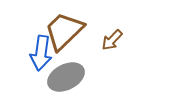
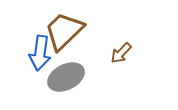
brown arrow: moved 9 px right, 13 px down
blue arrow: moved 1 px left
